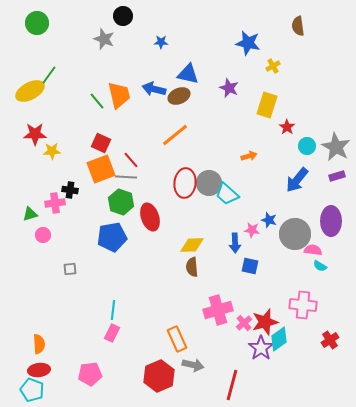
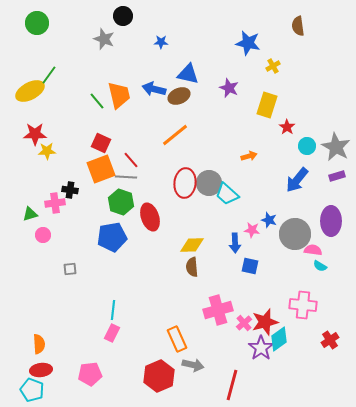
yellow star at (52, 151): moved 5 px left
red ellipse at (39, 370): moved 2 px right
